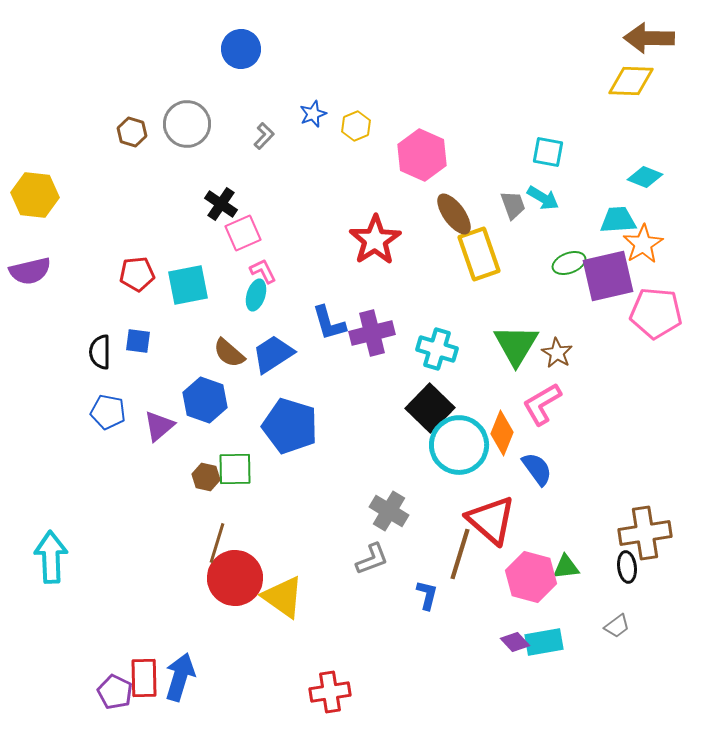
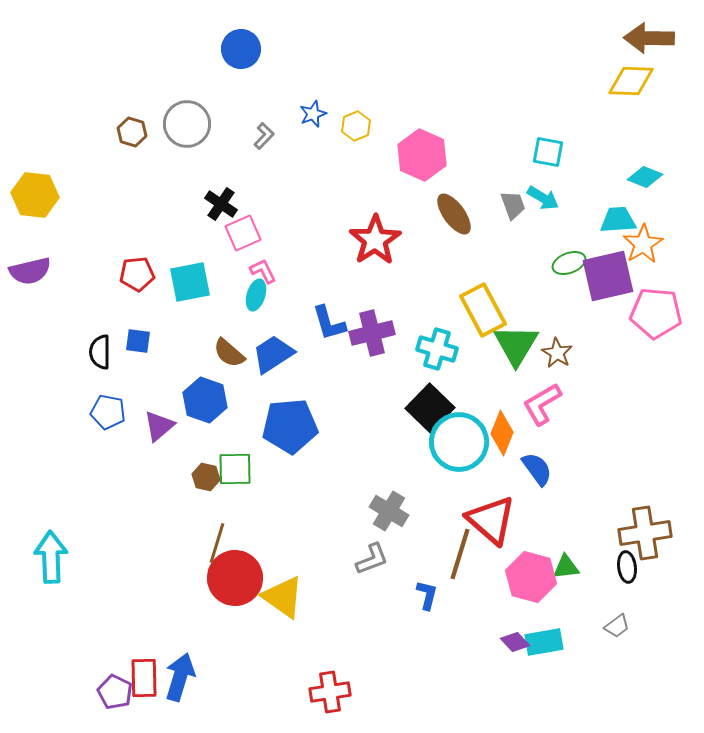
yellow rectangle at (479, 254): moved 4 px right, 56 px down; rotated 9 degrees counterclockwise
cyan square at (188, 285): moved 2 px right, 3 px up
blue pentagon at (290, 426): rotated 22 degrees counterclockwise
cyan circle at (459, 445): moved 3 px up
